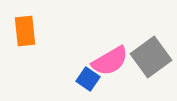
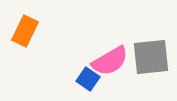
orange rectangle: rotated 32 degrees clockwise
gray square: rotated 30 degrees clockwise
